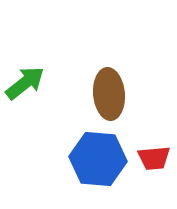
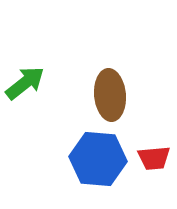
brown ellipse: moved 1 px right, 1 px down
